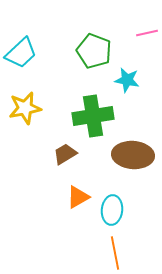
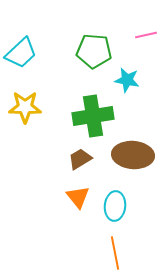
pink line: moved 1 px left, 2 px down
green pentagon: rotated 16 degrees counterclockwise
yellow star: moved 1 px up; rotated 12 degrees clockwise
brown trapezoid: moved 15 px right, 5 px down
orange triangle: rotated 40 degrees counterclockwise
cyan ellipse: moved 3 px right, 4 px up
